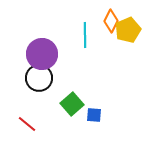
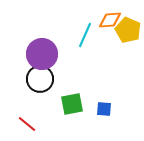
orange diamond: moved 1 px left, 1 px up; rotated 60 degrees clockwise
yellow pentagon: rotated 25 degrees counterclockwise
cyan line: rotated 25 degrees clockwise
black circle: moved 1 px right, 1 px down
green square: rotated 30 degrees clockwise
blue square: moved 10 px right, 6 px up
